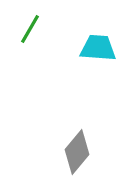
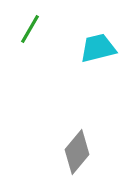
cyan trapezoid: rotated 18 degrees counterclockwise
